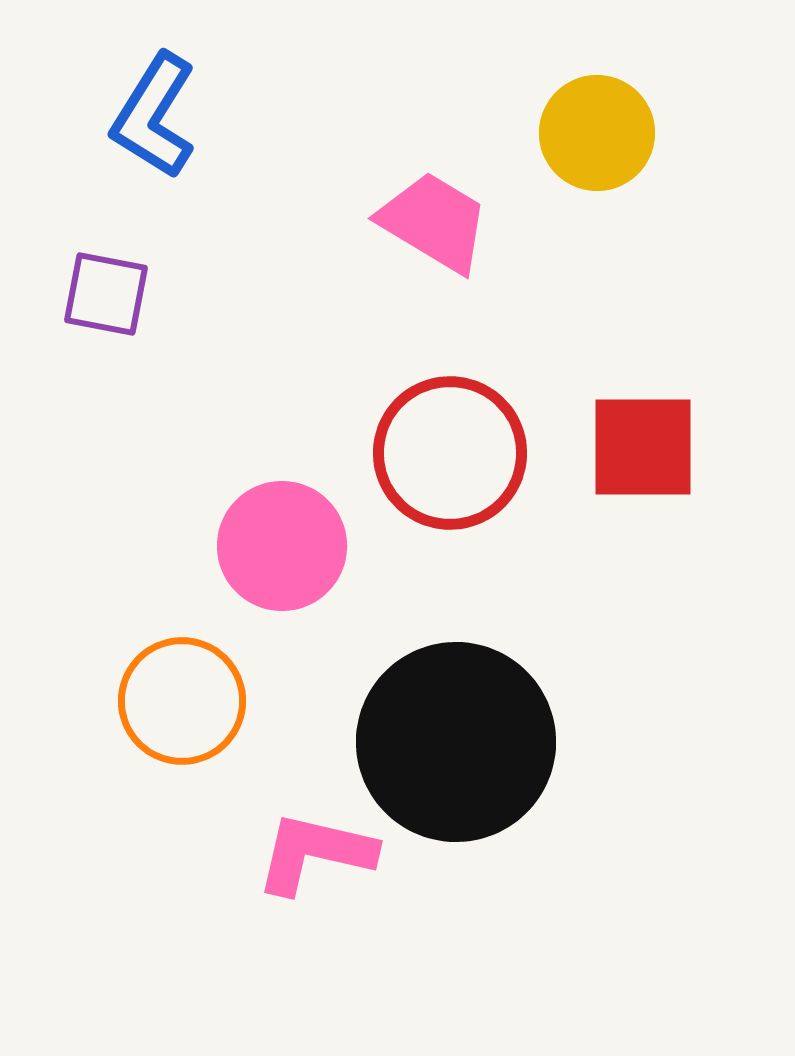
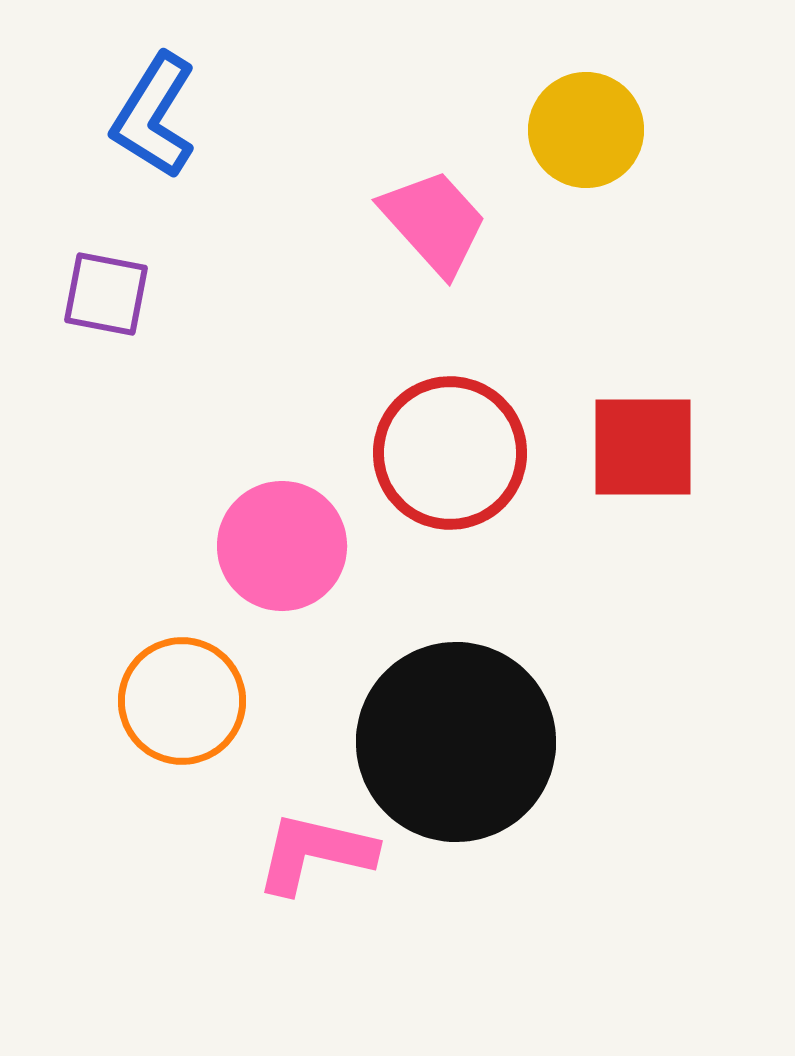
yellow circle: moved 11 px left, 3 px up
pink trapezoid: rotated 17 degrees clockwise
